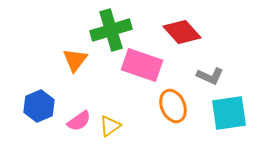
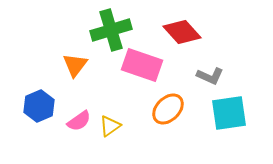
orange triangle: moved 5 px down
orange ellipse: moved 5 px left, 3 px down; rotated 68 degrees clockwise
